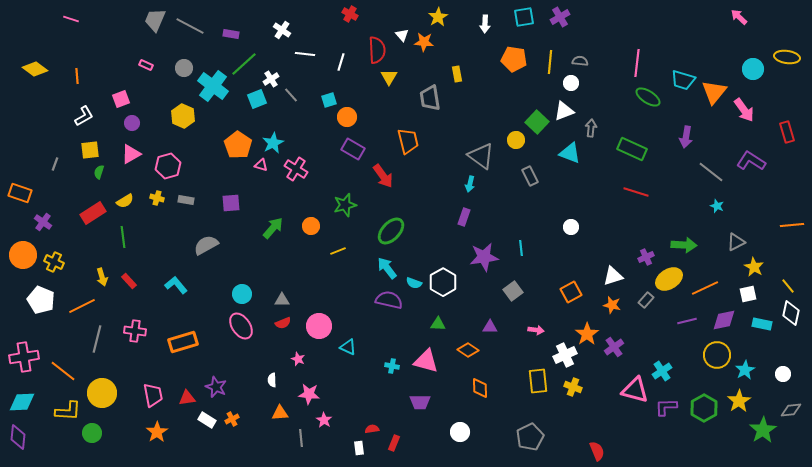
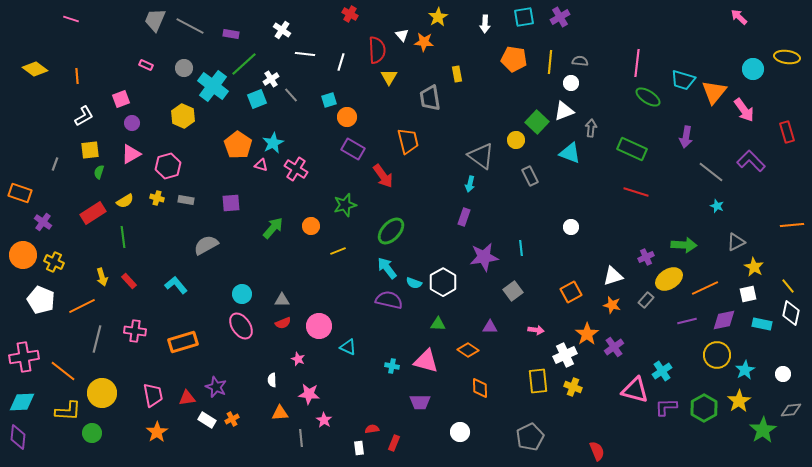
purple L-shape at (751, 161): rotated 12 degrees clockwise
